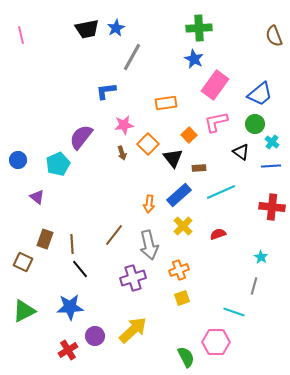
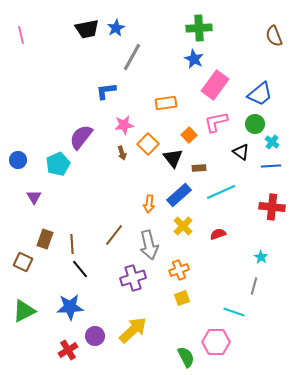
purple triangle at (37, 197): moved 3 px left; rotated 21 degrees clockwise
